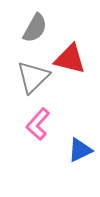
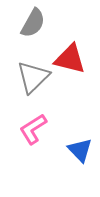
gray semicircle: moved 2 px left, 5 px up
pink L-shape: moved 5 px left, 5 px down; rotated 16 degrees clockwise
blue triangle: rotated 48 degrees counterclockwise
